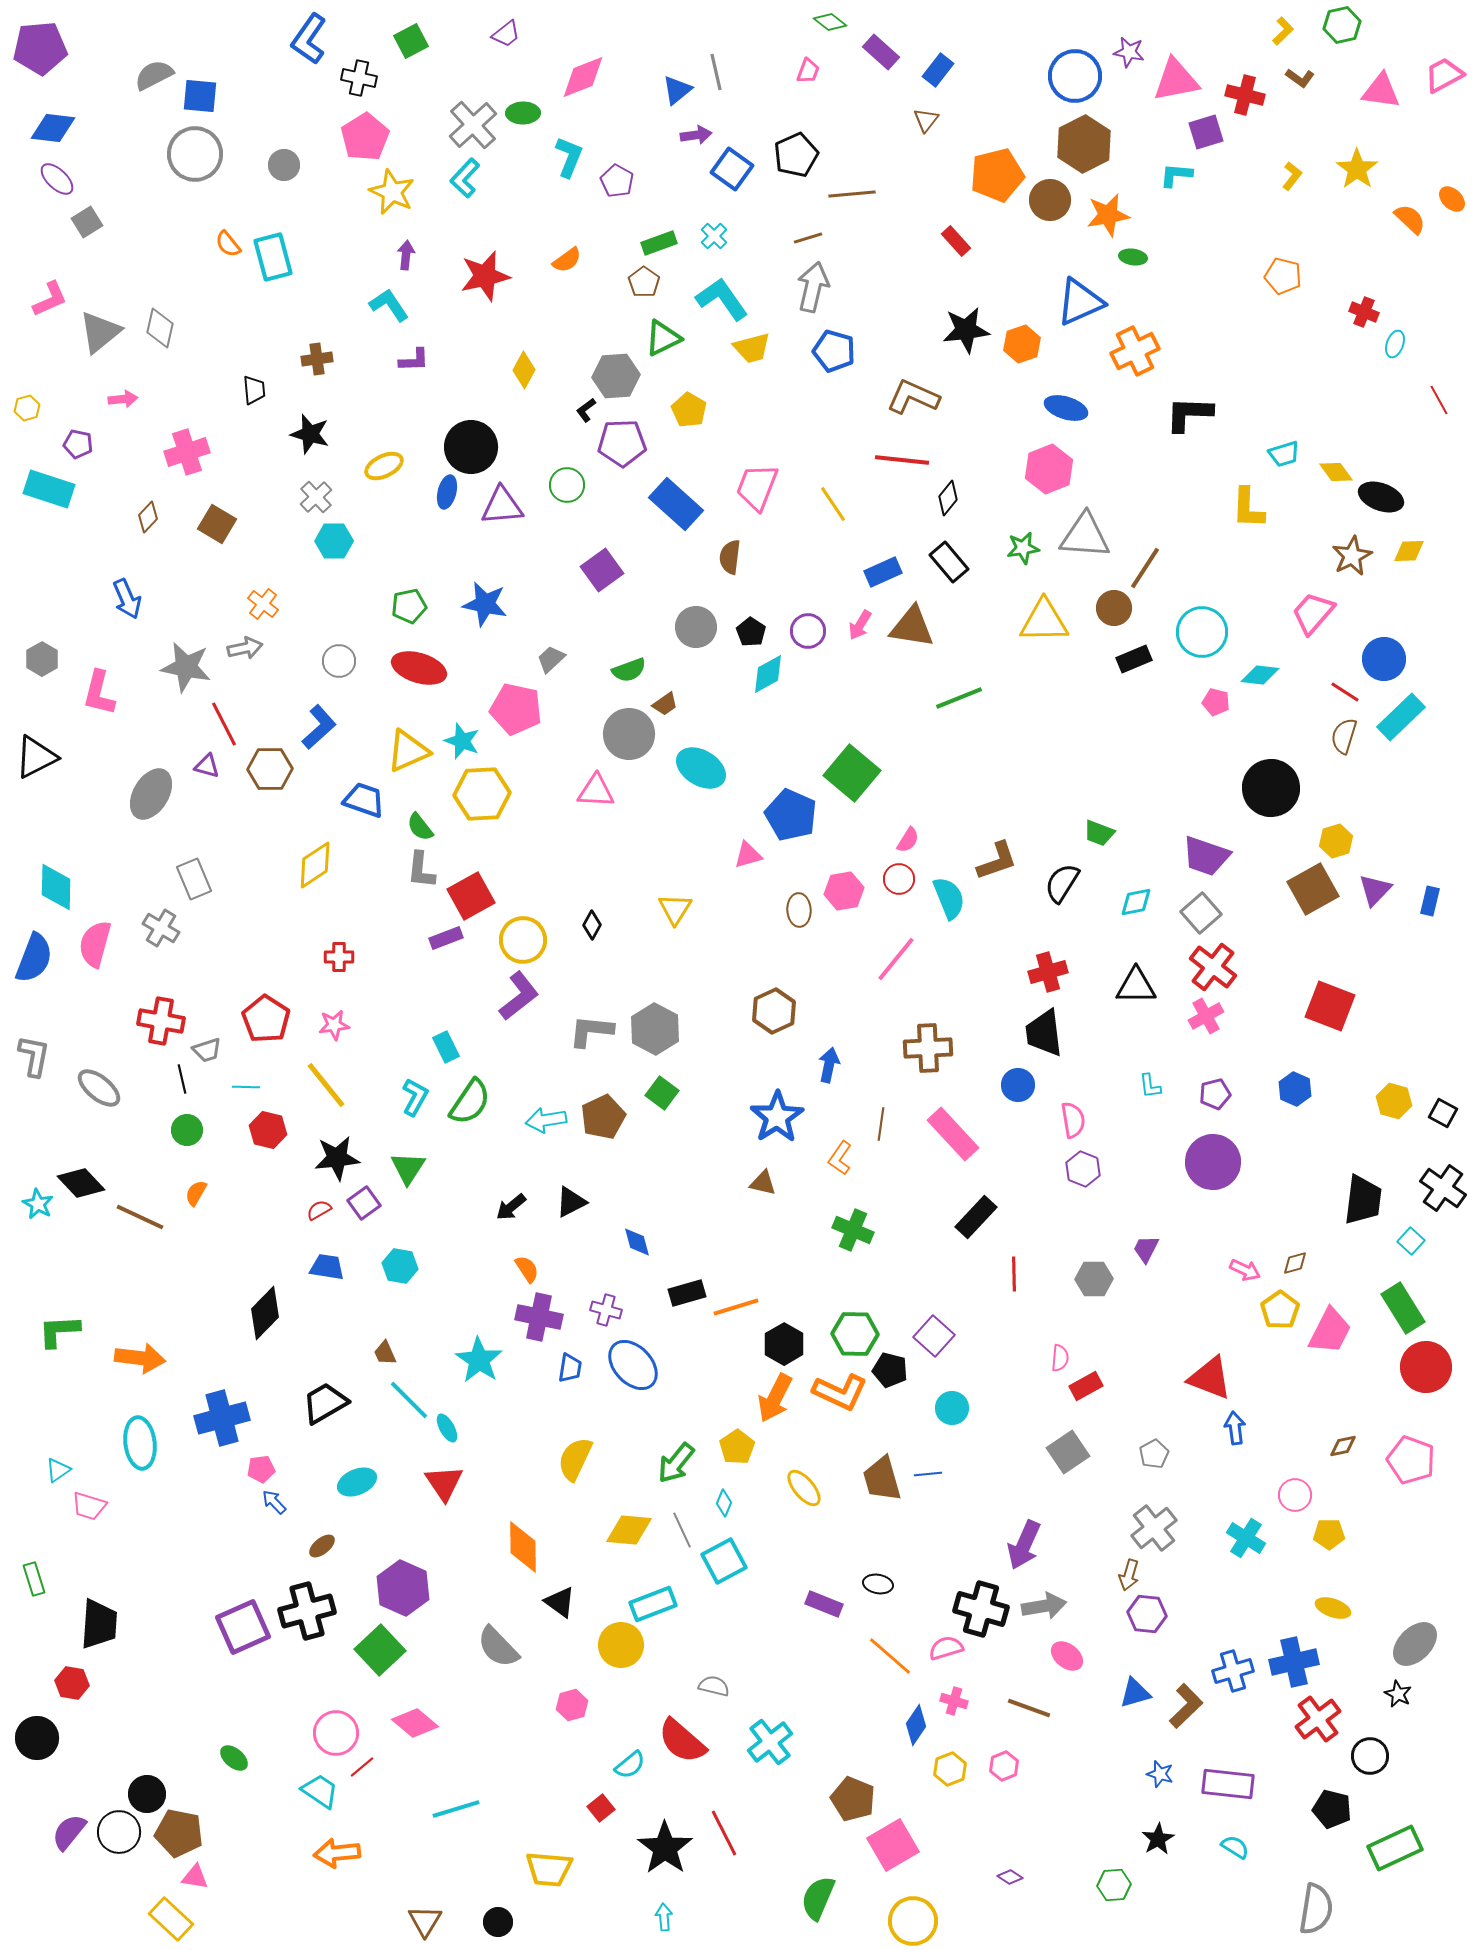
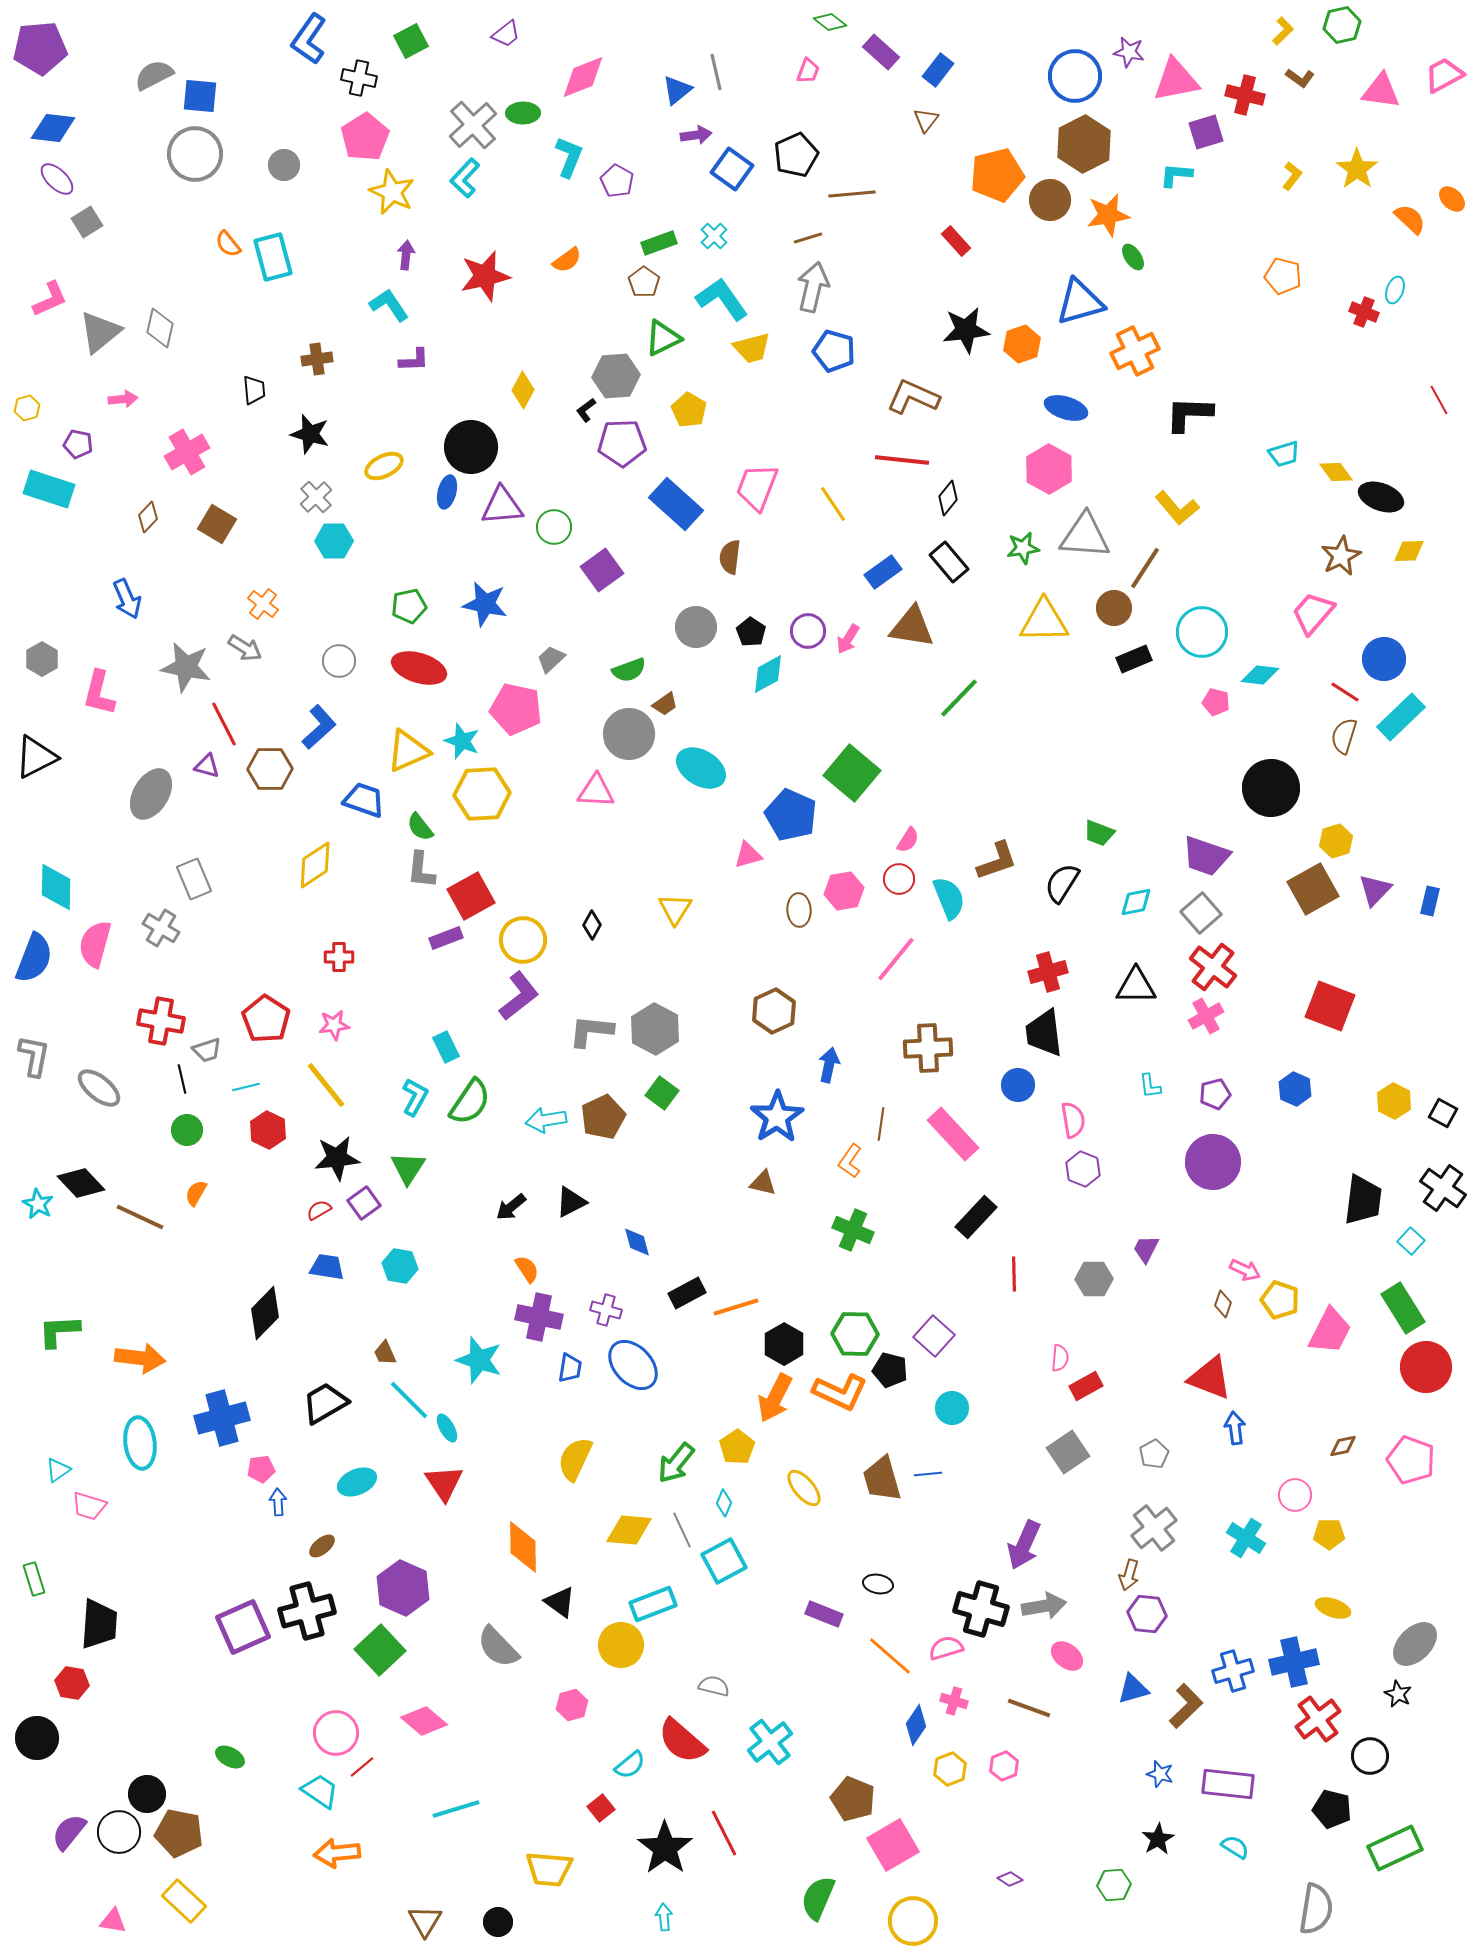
green ellipse at (1133, 257): rotated 48 degrees clockwise
blue triangle at (1080, 302): rotated 8 degrees clockwise
cyan ellipse at (1395, 344): moved 54 px up
yellow diamond at (524, 370): moved 1 px left, 20 px down
pink cross at (187, 452): rotated 12 degrees counterclockwise
pink hexagon at (1049, 469): rotated 9 degrees counterclockwise
green circle at (567, 485): moved 13 px left, 42 px down
yellow L-shape at (1248, 508): moved 71 px left; rotated 42 degrees counterclockwise
brown star at (1352, 556): moved 11 px left
blue rectangle at (883, 572): rotated 12 degrees counterclockwise
pink arrow at (860, 625): moved 12 px left, 14 px down
gray arrow at (245, 648): rotated 44 degrees clockwise
green line at (959, 698): rotated 24 degrees counterclockwise
cyan line at (246, 1087): rotated 16 degrees counterclockwise
yellow hexagon at (1394, 1101): rotated 12 degrees clockwise
red hexagon at (268, 1130): rotated 12 degrees clockwise
orange L-shape at (840, 1158): moved 10 px right, 3 px down
brown diamond at (1295, 1263): moved 72 px left, 41 px down; rotated 56 degrees counterclockwise
black rectangle at (687, 1293): rotated 12 degrees counterclockwise
yellow pentagon at (1280, 1310): moved 10 px up; rotated 18 degrees counterclockwise
cyan star at (479, 1360): rotated 15 degrees counterclockwise
blue arrow at (274, 1502): moved 4 px right; rotated 40 degrees clockwise
purple rectangle at (824, 1604): moved 10 px down
blue triangle at (1135, 1693): moved 2 px left, 4 px up
pink diamond at (415, 1723): moved 9 px right, 2 px up
green ellipse at (234, 1758): moved 4 px left, 1 px up; rotated 12 degrees counterclockwise
pink triangle at (195, 1877): moved 82 px left, 44 px down
purple diamond at (1010, 1877): moved 2 px down
yellow rectangle at (171, 1919): moved 13 px right, 18 px up
